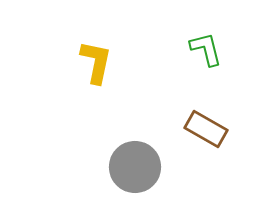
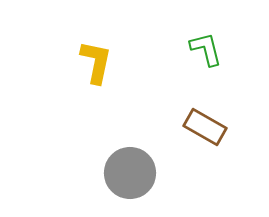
brown rectangle: moved 1 px left, 2 px up
gray circle: moved 5 px left, 6 px down
